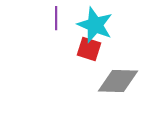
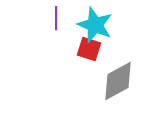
gray diamond: rotated 30 degrees counterclockwise
